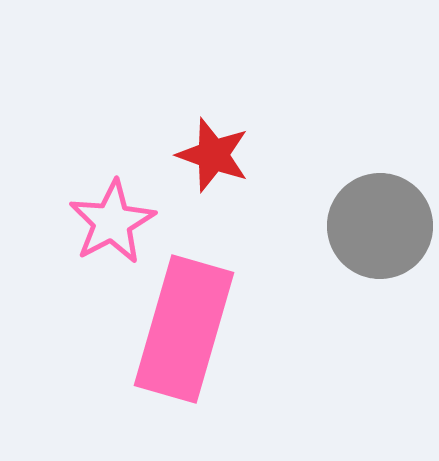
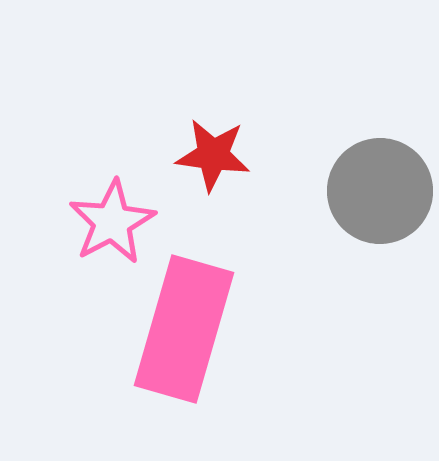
red star: rotated 12 degrees counterclockwise
gray circle: moved 35 px up
